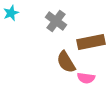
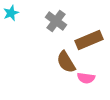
brown rectangle: moved 2 px left, 2 px up; rotated 12 degrees counterclockwise
